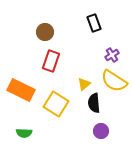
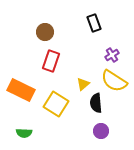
yellow triangle: moved 1 px left
black semicircle: moved 2 px right
